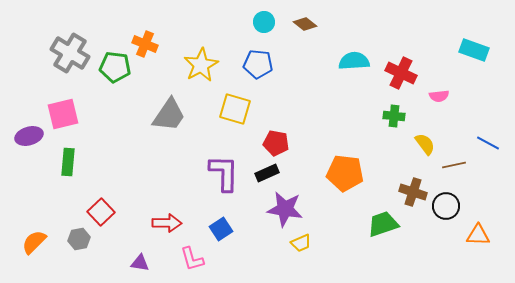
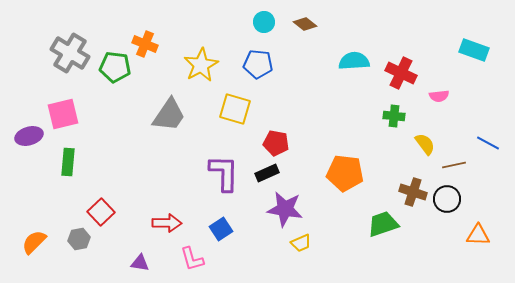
black circle: moved 1 px right, 7 px up
